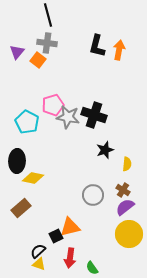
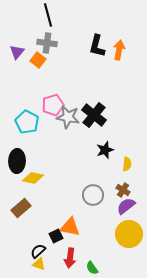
black cross: rotated 20 degrees clockwise
purple semicircle: moved 1 px right, 1 px up
orange triangle: rotated 25 degrees clockwise
